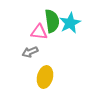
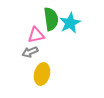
green semicircle: moved 1 px left, 2 px up
pink triangle: moved 3 px left, 3 px down; rotated 18 degrees counterclockwise
yellow ellipse: moved 3 px left, 3 px up
